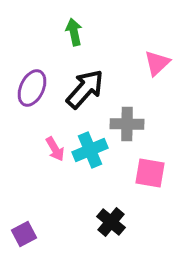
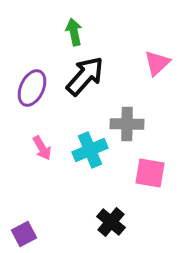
black arrow: moved 13 px up
pink arrow: moved 13 px left, 1 px up
